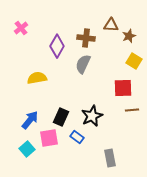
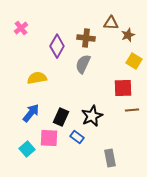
brown triangle: moved 2 px up
brown star: moved 1 px left, 1 px up
blue arrow: moved 1 px right, 7 px up
pink square: rotated 12 degrees clockwise
